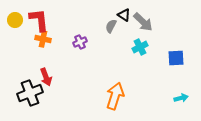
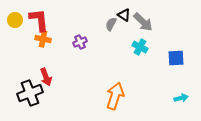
gray semicircle: moved 2 px up
cyan cross: rotated 35 degrees counterclockwise
